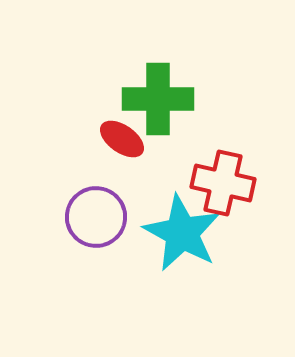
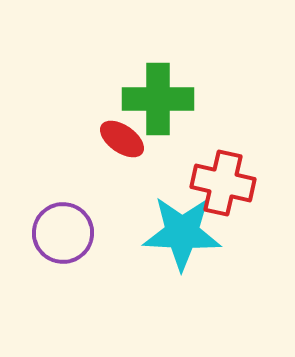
purple circle: moved 33 px left, 16 px down
cyan star: rotated 26 degrees counterclockwise
